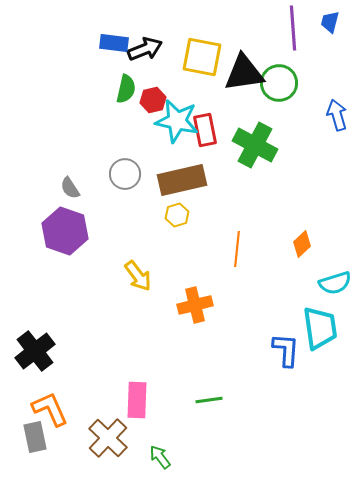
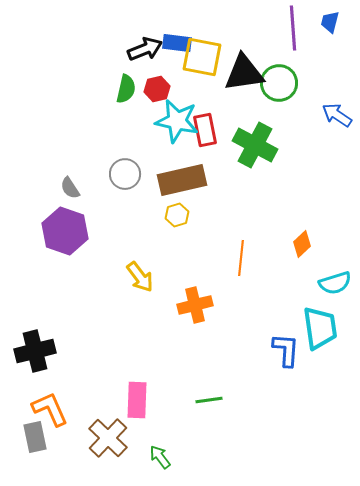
blue rectangle: moved 63 px right
red hexagon: moved 4 px right, 11 px up
blue arrow: rotated 40 degrees counterclockwise
orange line: moved 4 px right, 9 px down
yellow arrow: moved 2 px right, 1 px down
black cross: rotated 24 degrees clockwise
